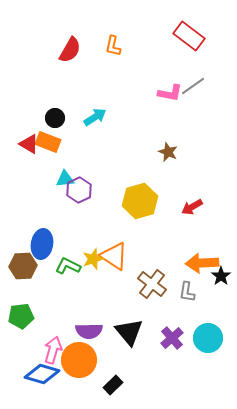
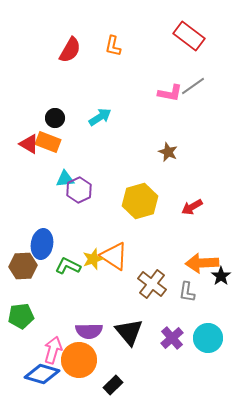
cyan arrow: moved 5 px right
